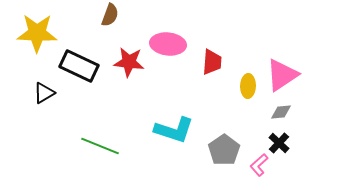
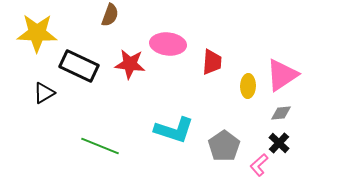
red star: moved 1 px right, 2 px down
gray diamond: moved 1 px down
gray pentagon: moved 4 px up
